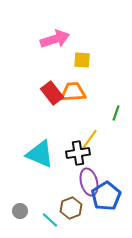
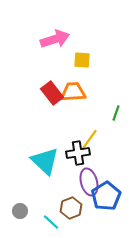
cyan triangle: moved 5 px right, 7 px down; rotated 20 degrees clockwise
cyan line: moved 1 px right, 2 px down
